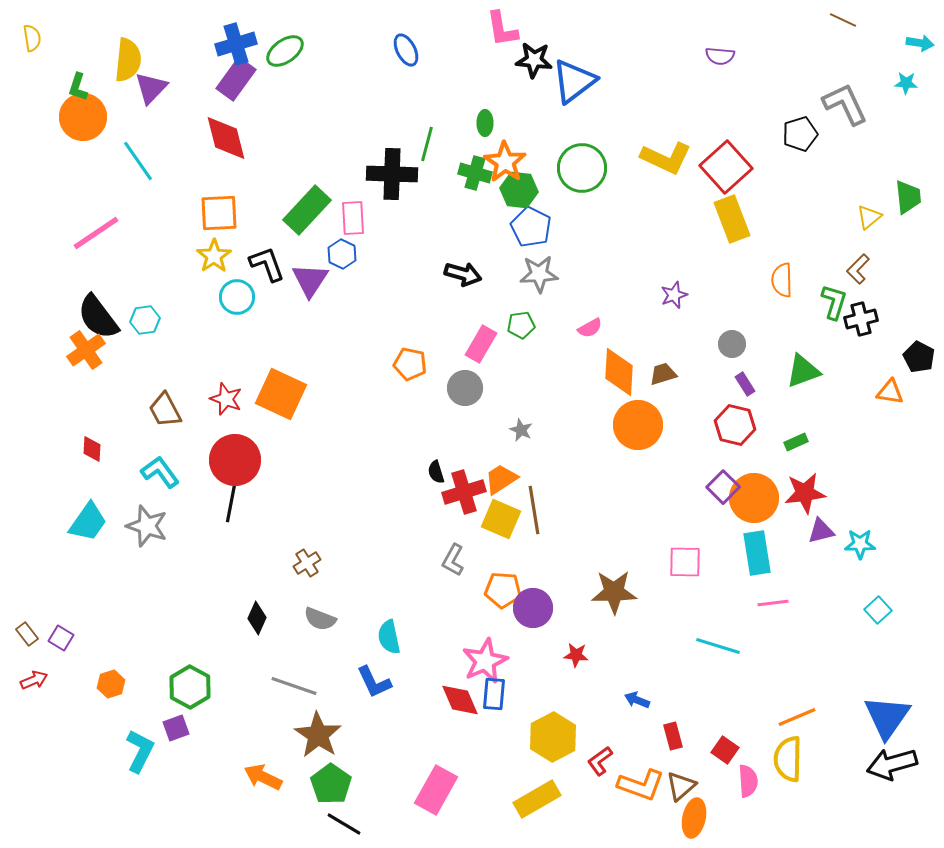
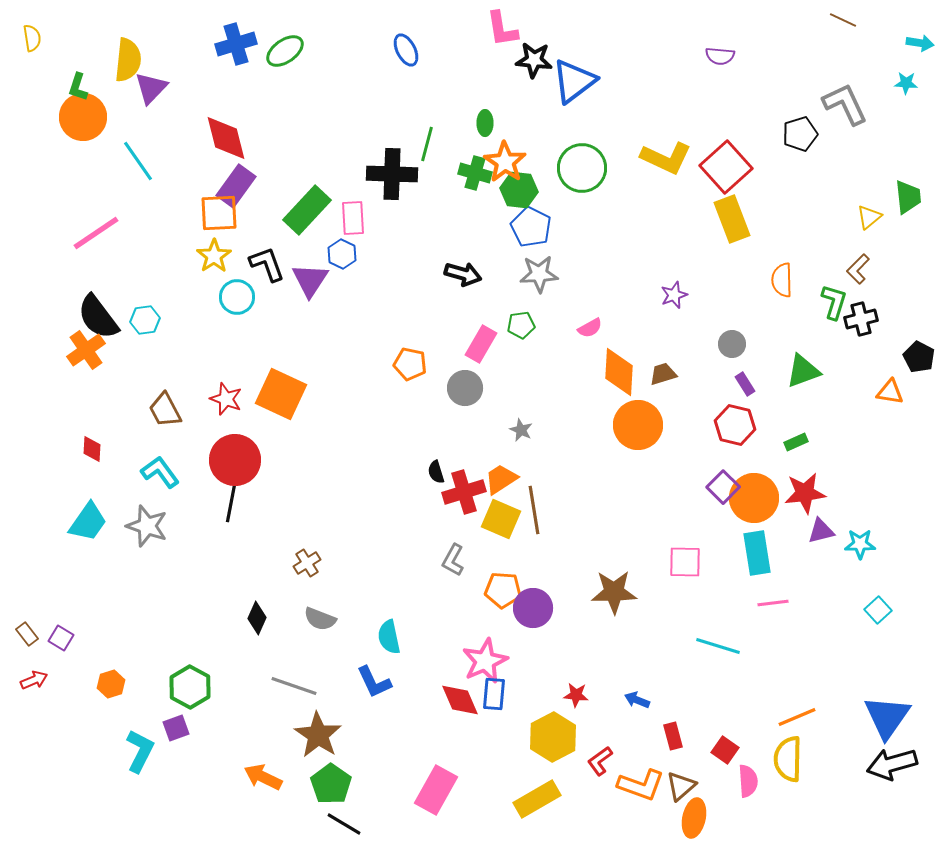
purple rectangle at (236, 79): moved 107 px down
red star at (576, 655): moved 40 px down
